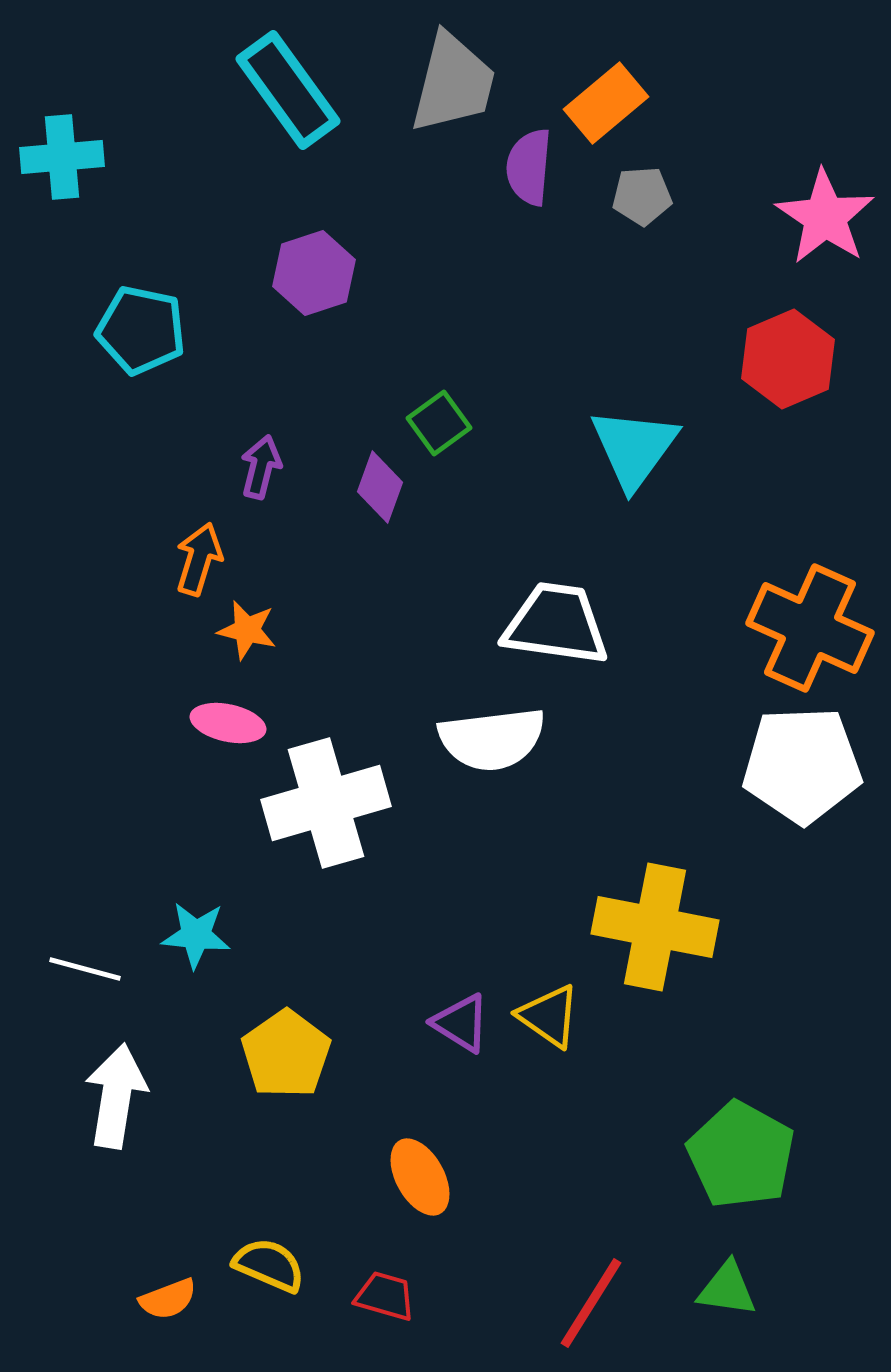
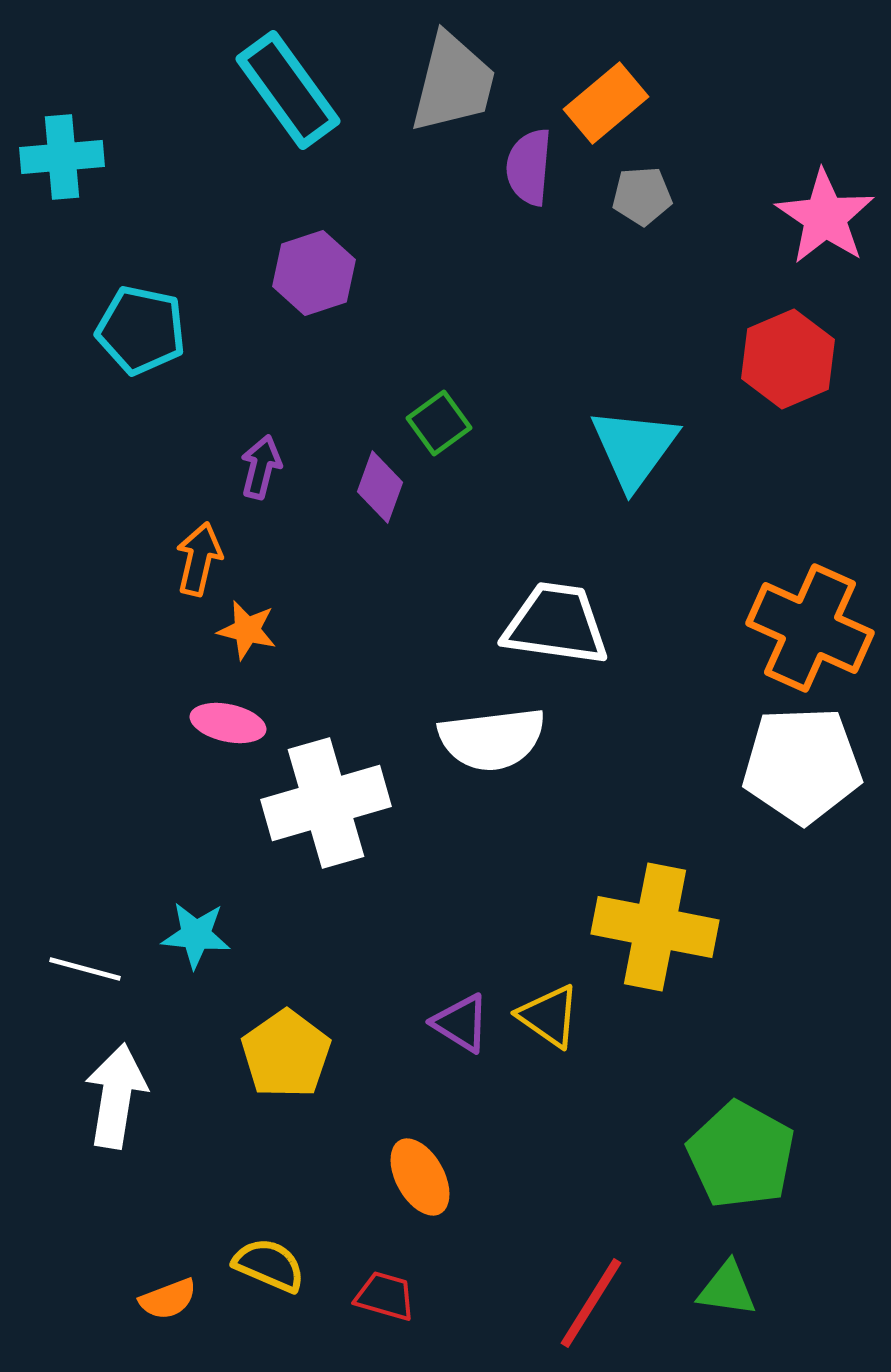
orange arrow: rotated 4 degrees counterclockwise
